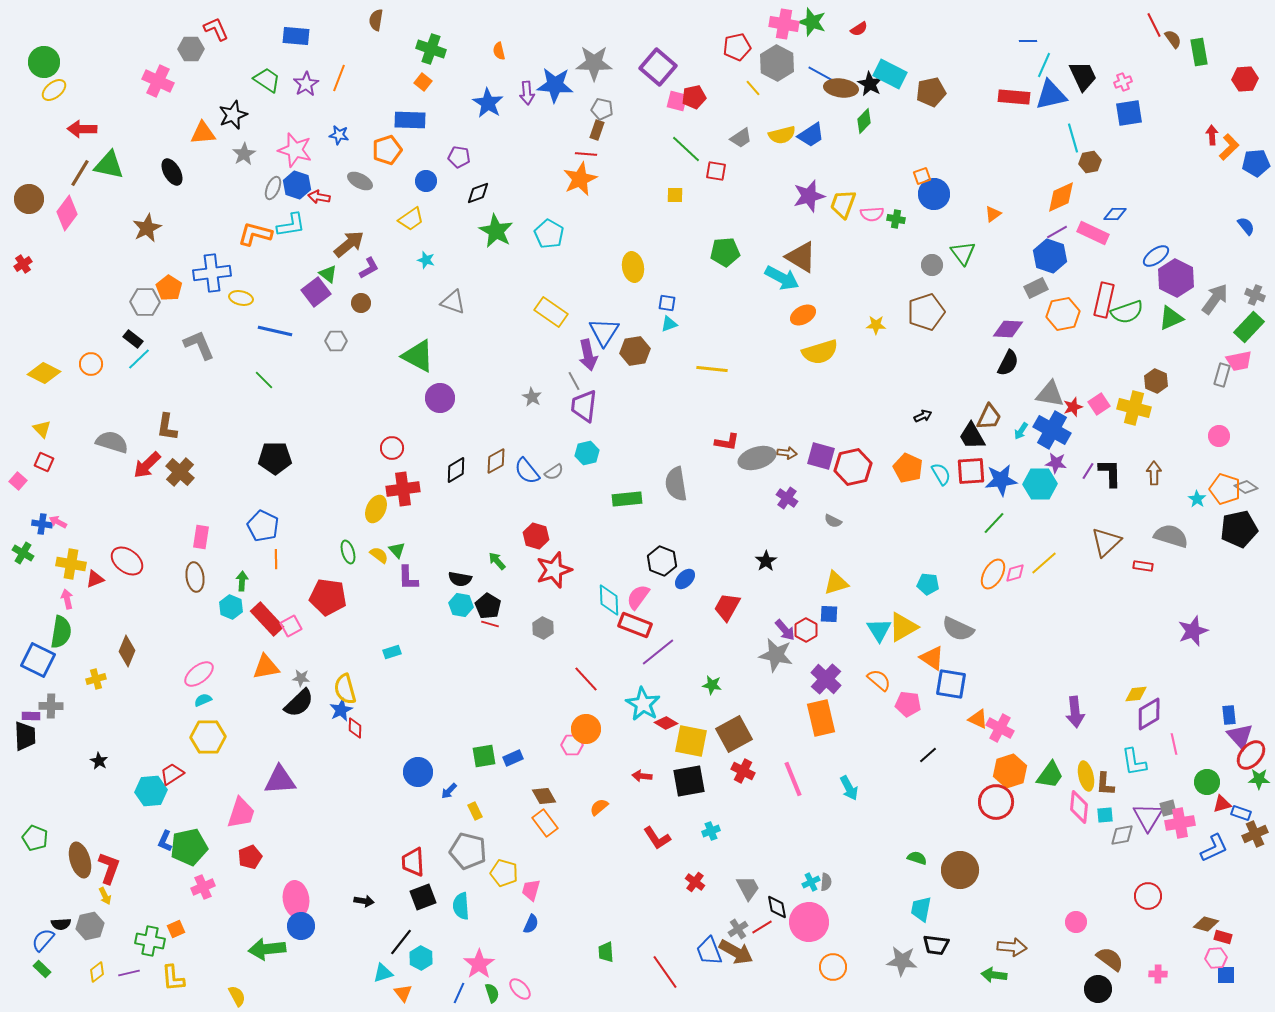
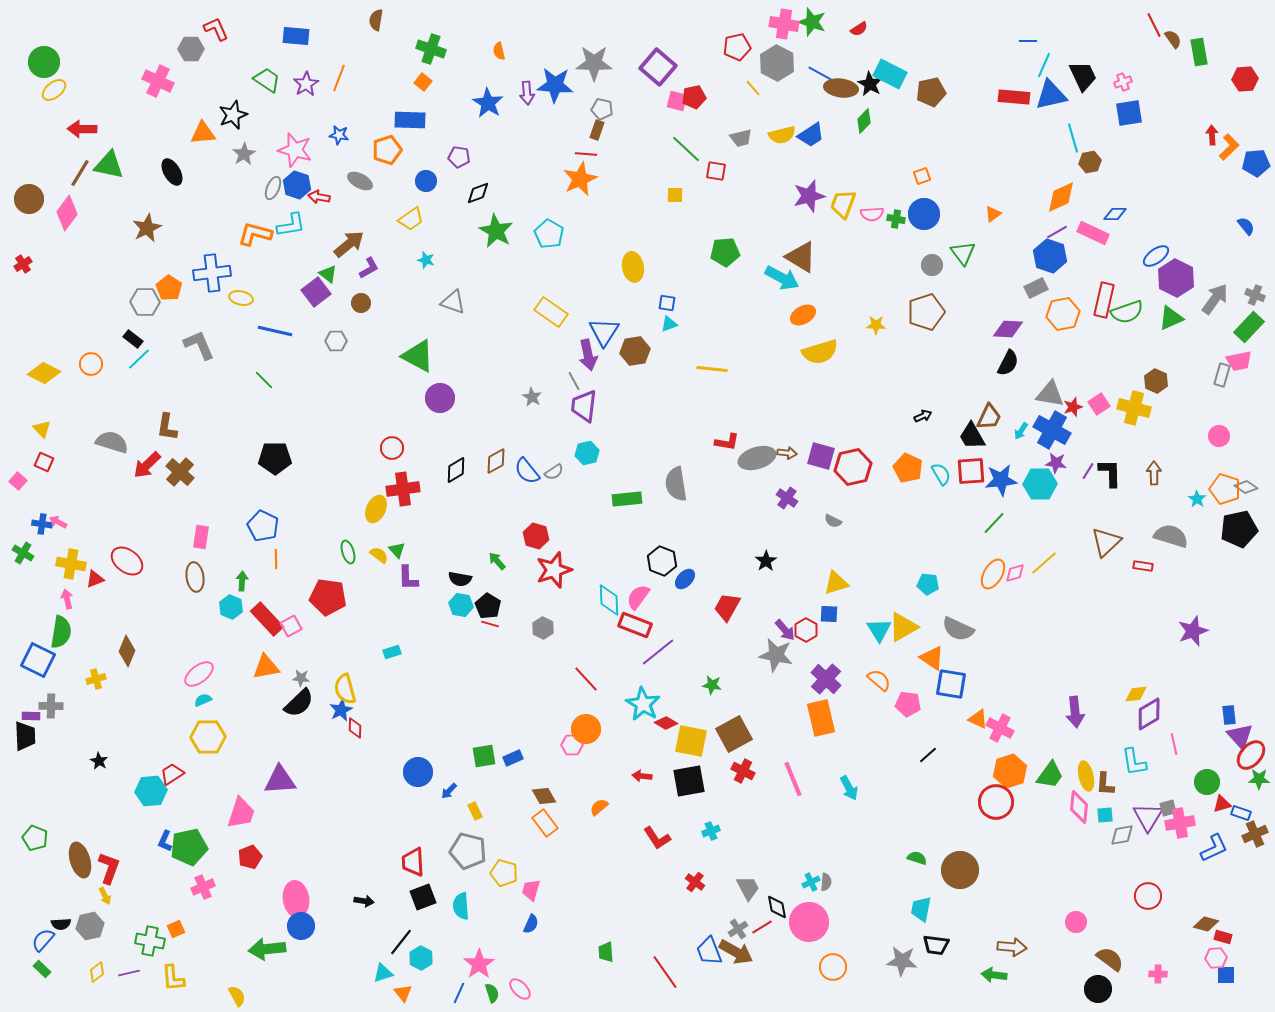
gray trapezoid at (741, 138): rotated 20 degrees clockwise
blue circle at (934, 194): moved 10 px left, 20 px down
